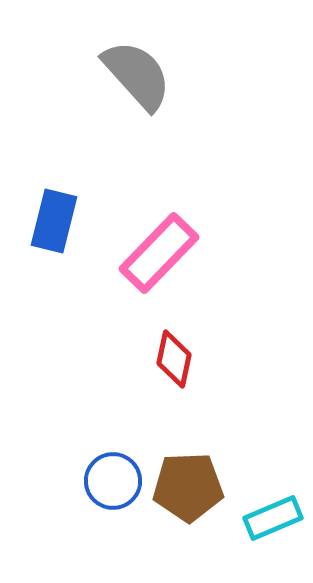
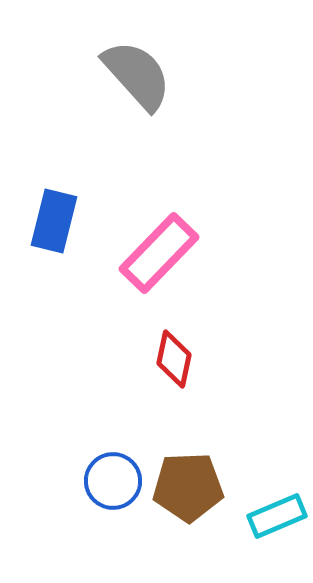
cyan rectangle: moved 4 px right, 2 px up
